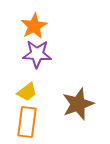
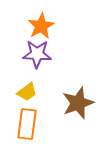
orange star: moved 7 px right
brown star: moved 1 px up
orange rectangle: moved 2 px down
